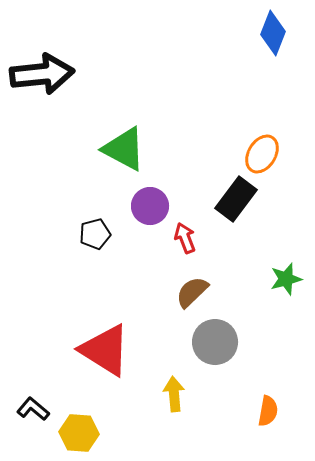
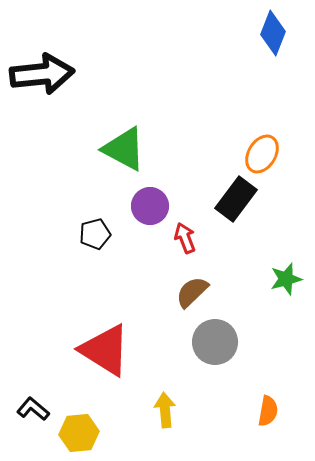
yellow arrow: moved 9 px left, 16 px down
yellow hexagon: rotated 9 degrees counterclockwise
